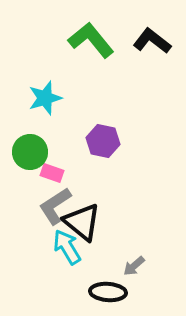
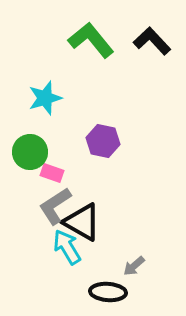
black L-shape: rotated 9 degrees clockwise
black triangle: rotated 9 degrees counterclockwise
